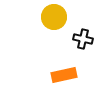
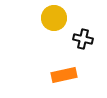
yellow circle: moved 1 px down
